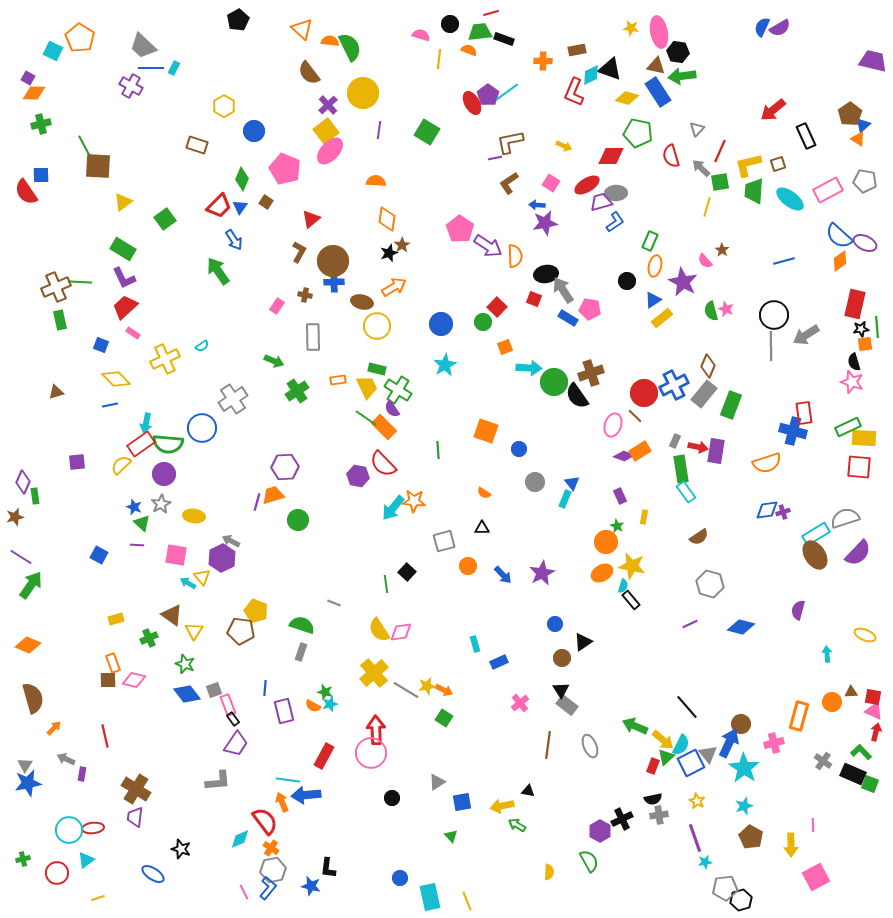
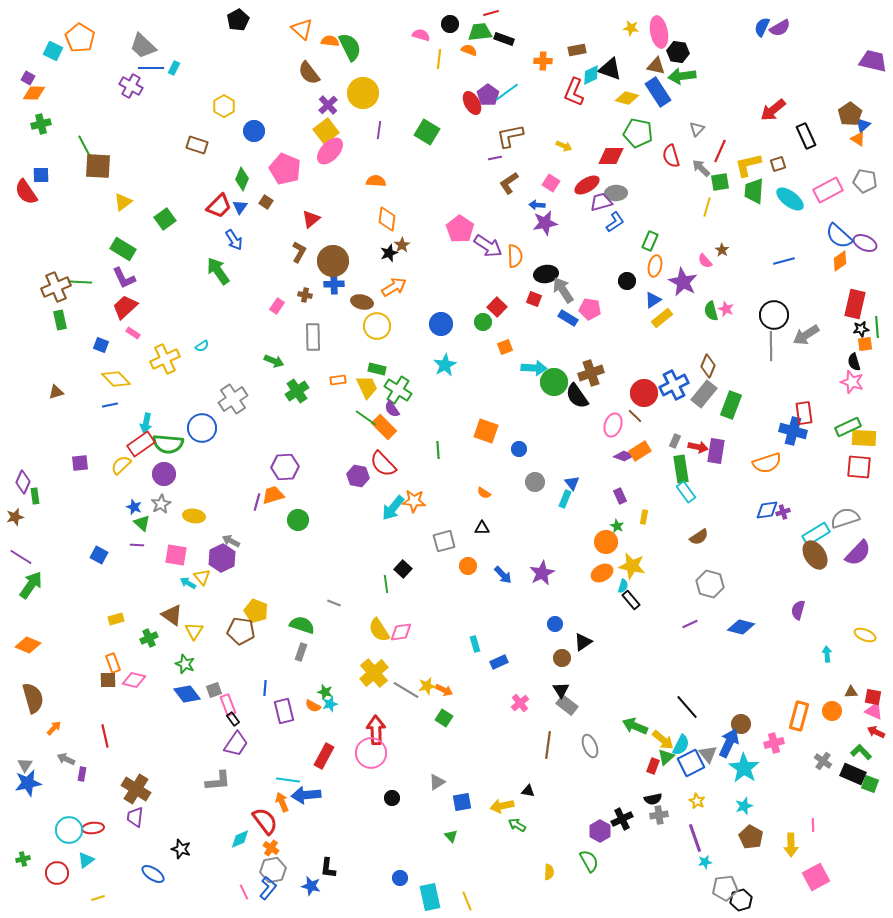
brown L-shape at (510, 142): moved 6 px up
blue cross at (334, 282): moved 2 px down
cyan arrow at (529, 368): moved 5 px right
purple square at (77, 462): moved 3 px right, 1 px down
black square at (407, 572): moved 4 px left, 3 px up
orange circle at (832, 702): moved 9 px down
red arrow at (876, 732): rotated 78 degrees counterclockwise
